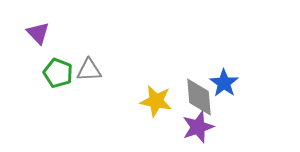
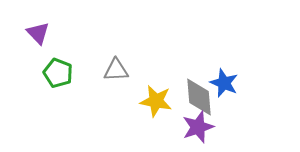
gray triangle: moved 27 px right
blue star: rotated 12 degrees counterclockwise
